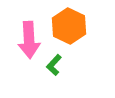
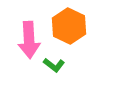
green L-shape: rotated 95 degrees counterclockwise
